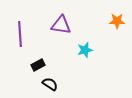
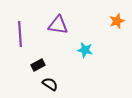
orange star: rotated 21 degrees counterclockwise
purple triangle: moved 3 px left
cyan star: rotated 28 degrees clockwise
